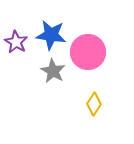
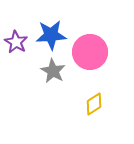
blue star: rotated 12 degrees counterclockwise
pink circle: moved 2 px right
yellow diamond: rotated 25 degrees clockwise
